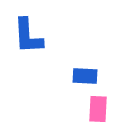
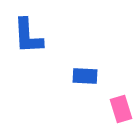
pink rectangle: moved 23 px right; rotated 20 degrees counterclockwise
